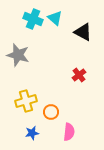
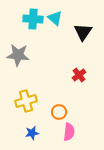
cyan cross: rotated 18 degrees counterclockwise
black triangle: rotated 36 degrees clockwise
gray star: rotated 10 degrees counterclockwise
orange circle: moved 8 px right
